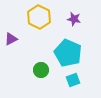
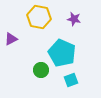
yellow hexagon: rotated 15 degrees counterclockwise
cyan pentagon: moved 6 px left
cyan square: moved 2 px left
